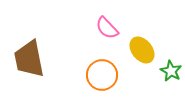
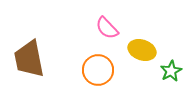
yellow ellipse: rotated 32 degrees counterclockwise
green star: rotated 15 degrees clockwise
orange circle: moved 4 px left, 5 px up
